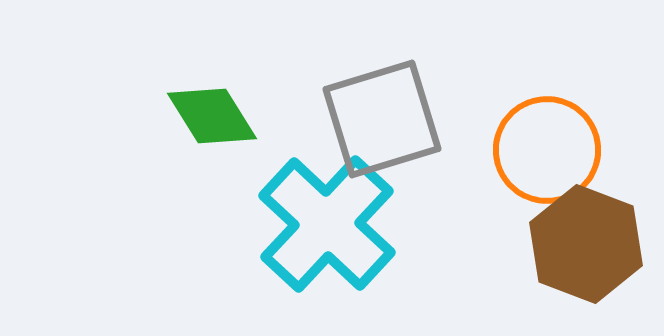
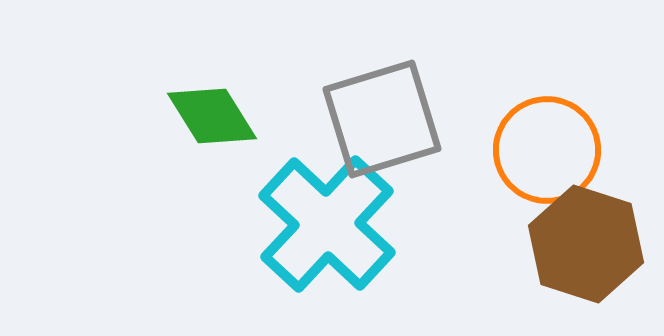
brown hexagon: rotated 3 degrees counterclockwise
